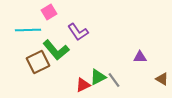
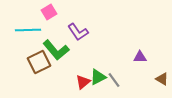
brown square: moved 1 px right
red triangle: moved 3 px up; rotated 14 degrees counterclockwise
